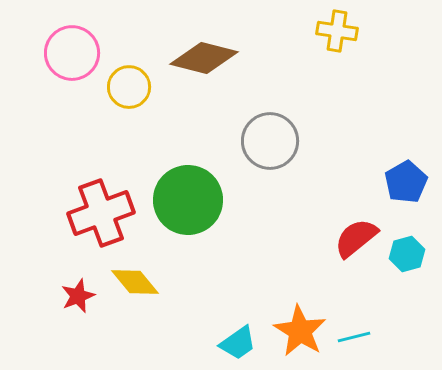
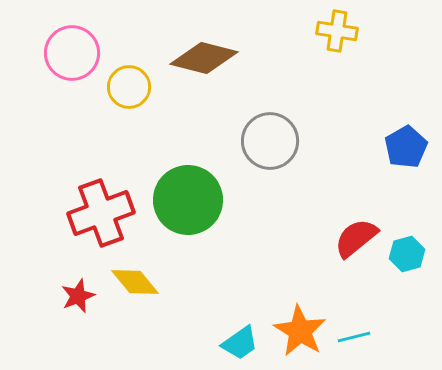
blue pentagon: moved 35 px up
cyan trapezoid: moved 2 px right
